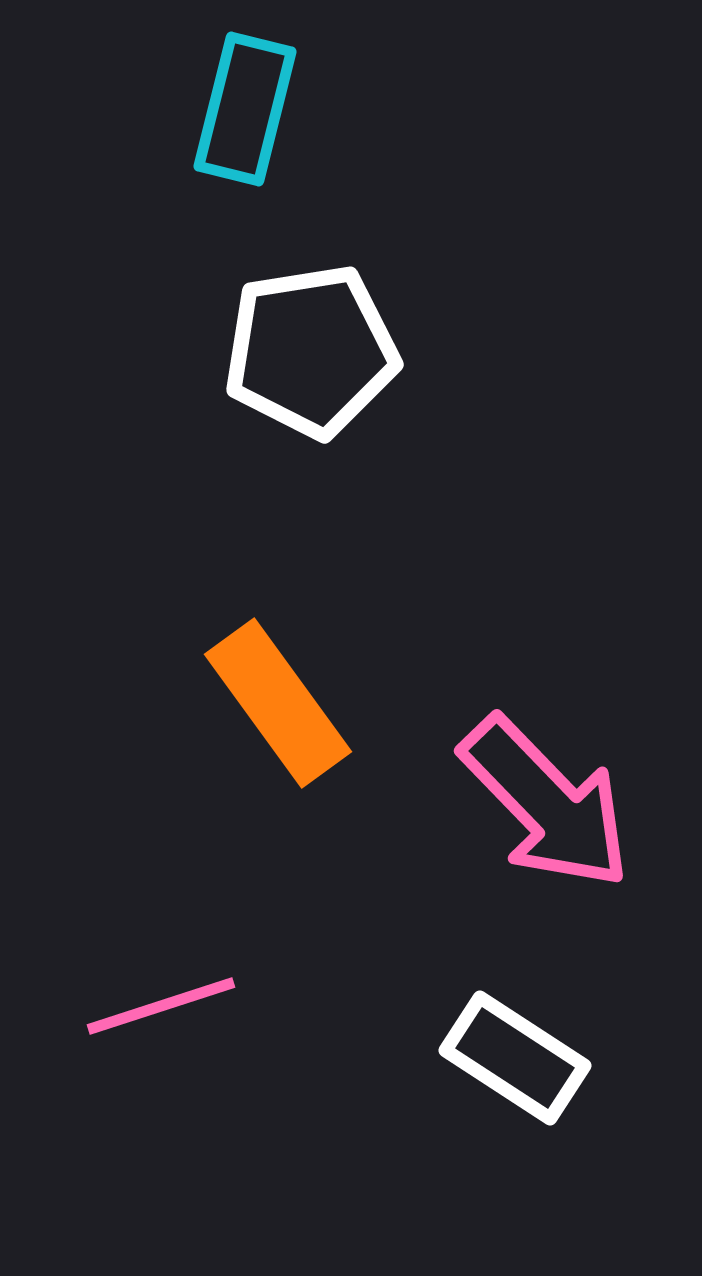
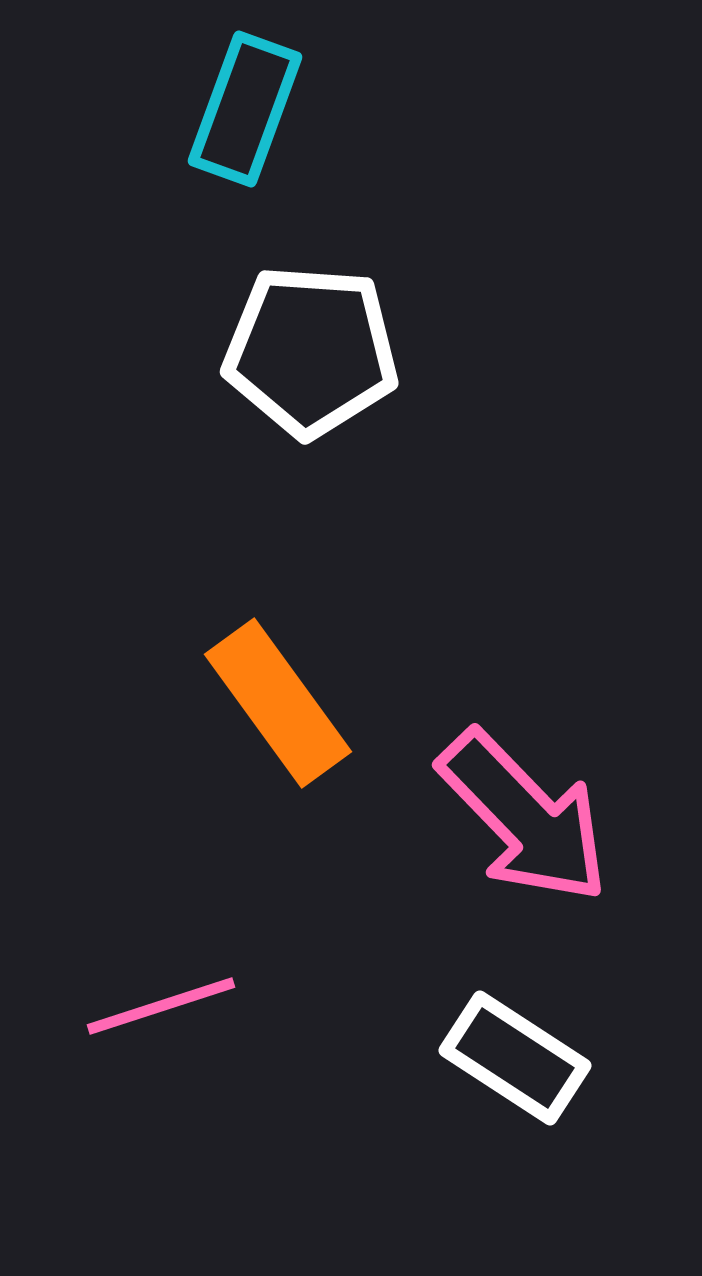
cyan rectangle: rotated 6 degrees clockwise
white pentagon: rotated 13 degrees clockwise
pink arrow: moved 22 px left, 14 px down
